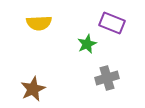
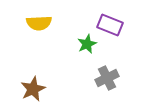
purple rectangle: moved 2 px left, 2 px down
gray cross: rotated 10 degrees counterclockwise
